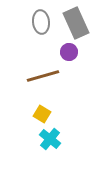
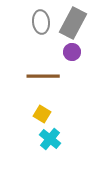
gray rectangle: moved 3 px left; rotated 52 degrees clockwise
purple circle: moved 3 px right
brown line: rotated 16 degrees clockwise
